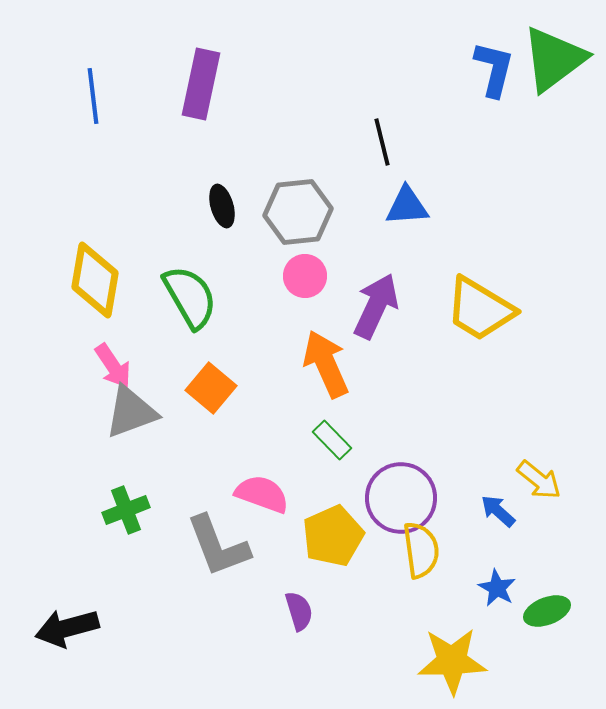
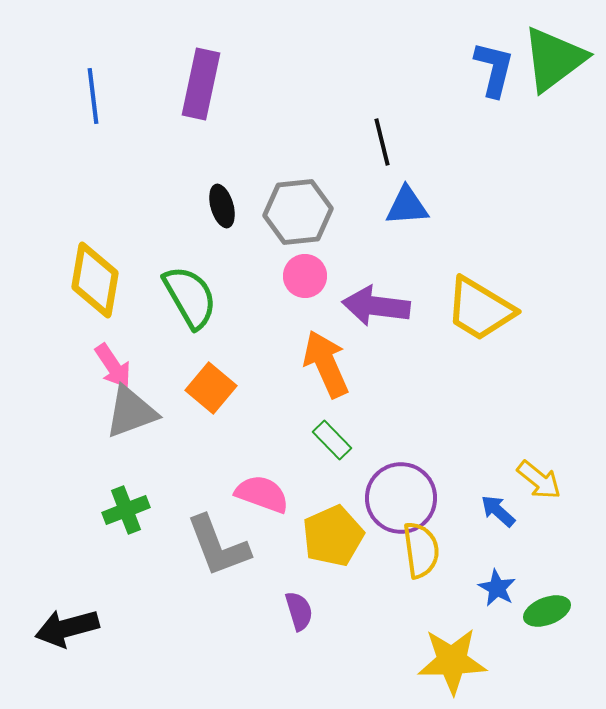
purple arrow: rotated 108 degrees counterclockwise
